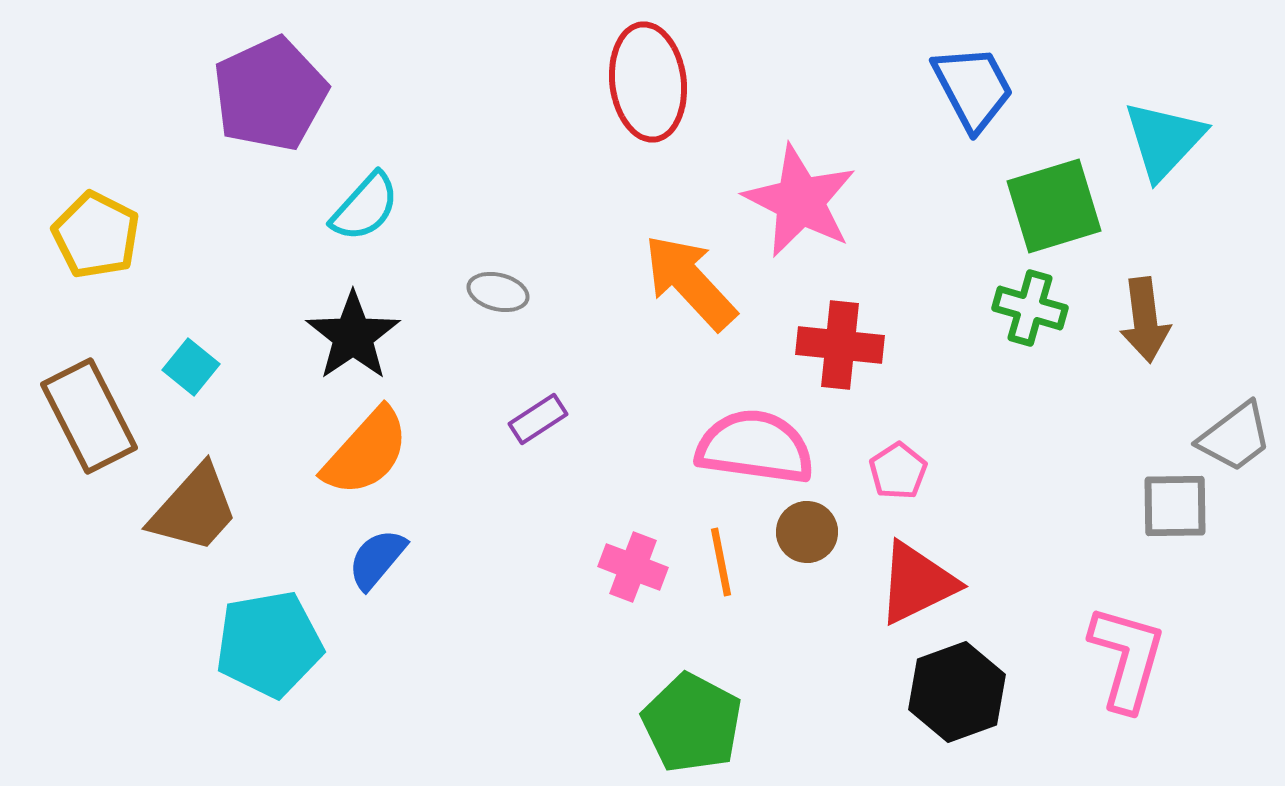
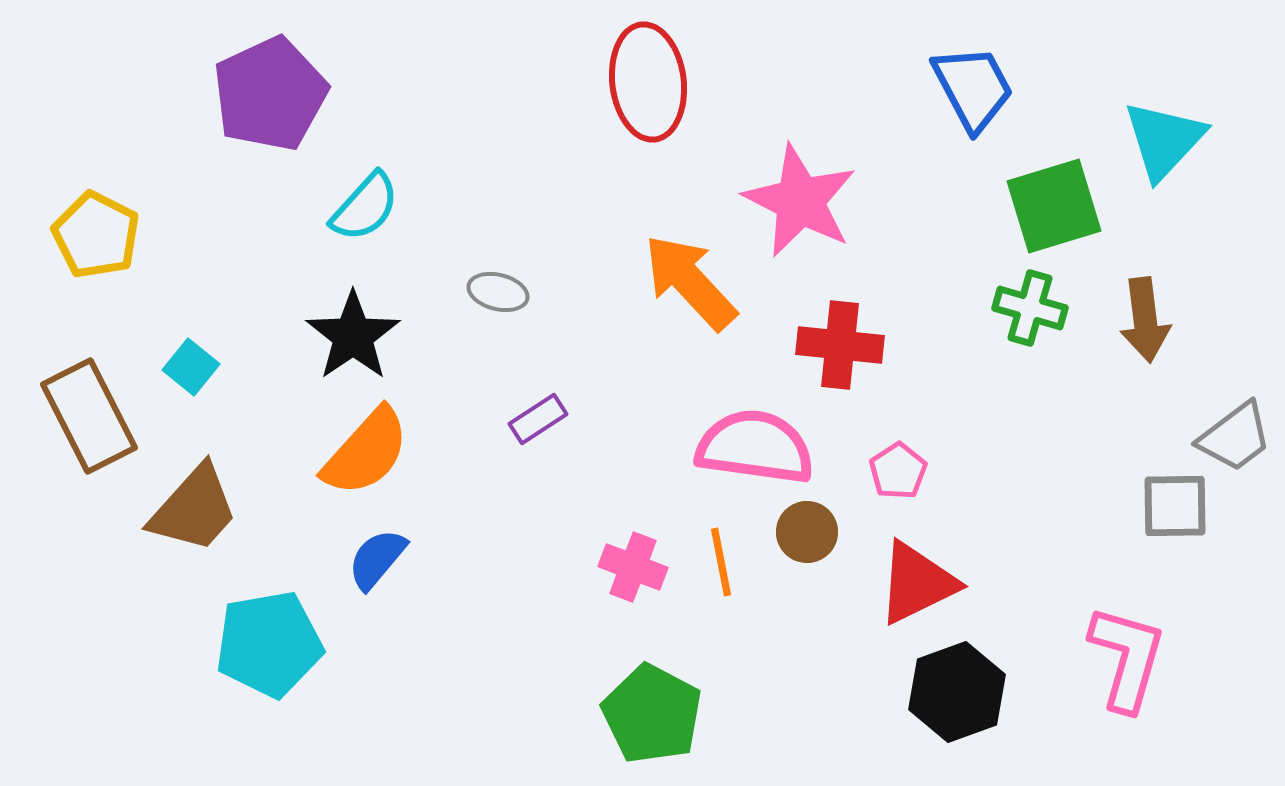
green pentagon: moved 40 px left, 9 px up
